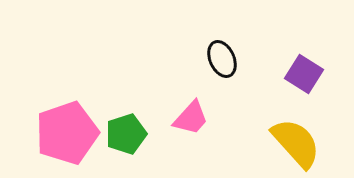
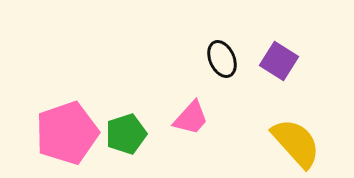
purple square: moved 25 px left, 13 px up
